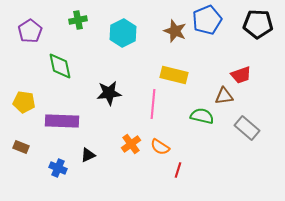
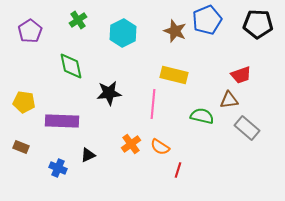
green cross: rotated 24 degrees counterclockwise
green diamond: moved 11 px right
brown triangle: moved 5 px right, 4 px down
